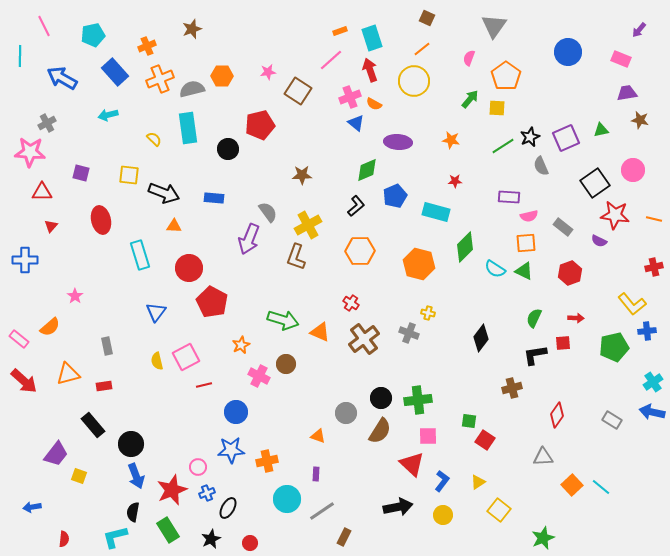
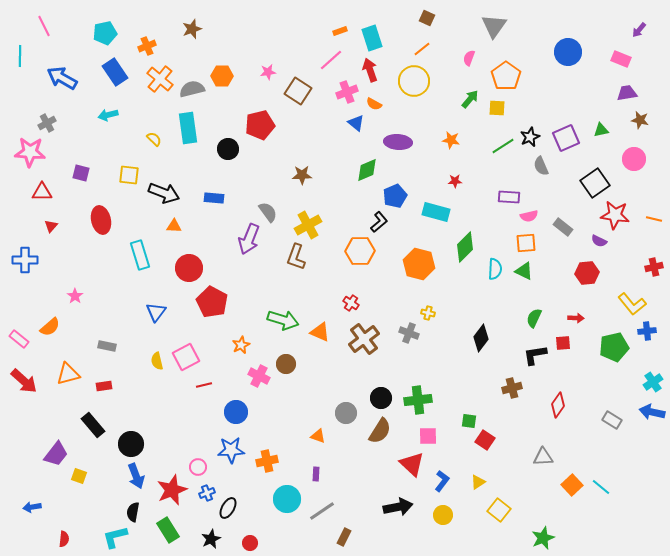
cyan pentagon at (93, 35): moved 12 px right, 2 px up
blue rectangle at (115, 72): rotated 8 degrees clockwise
orange cross at (160, 79): rotated 28 degrees counterclockwise
pink cross at (350, 97): moved 3 px left, 5 px up
pink circle at (633, 170): moved 1 px right, 11 px up
black L-shape at (356, 206): moved 23 px right, 16 px down
cyan semicircle at (495, 269): rotated 120 degrees counterclockwise
red hexagon at (570, 273): moved 17 px right; rotated 15 degrees clockwise
gray rectangle at (107, 346): rotated 66 degrees counterclockwise
red diamond at (557, 415): moved 1 px right, 10 px up
